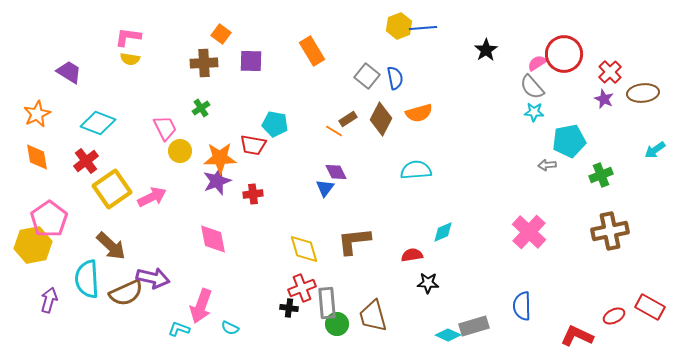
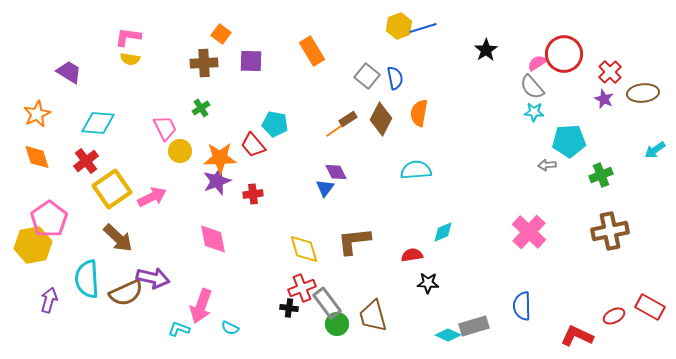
blue line at (423, 28): rotated 12 degrees counterclockwise
orange semicircle at (419, 113): rotated 116 degrees clockwise
cyan diamond at (98, 123): rotated 16 degrees counterclockwise
orange line at (334, 131): rotated 66 degrees counterclockwise
cyan pentagon at (569, 141): rotated 8 degrees clockwise
red trapezoid at (253, 145): rotated 40 degrees clockwise
orange diamond at (37, 157): rotated 8 degrees counterclockwise
brown arrow at (111, 246): moved 7 px right, 8 px up
gray rectangle at (327, 303): rotated 32 degrees counterclockwise
